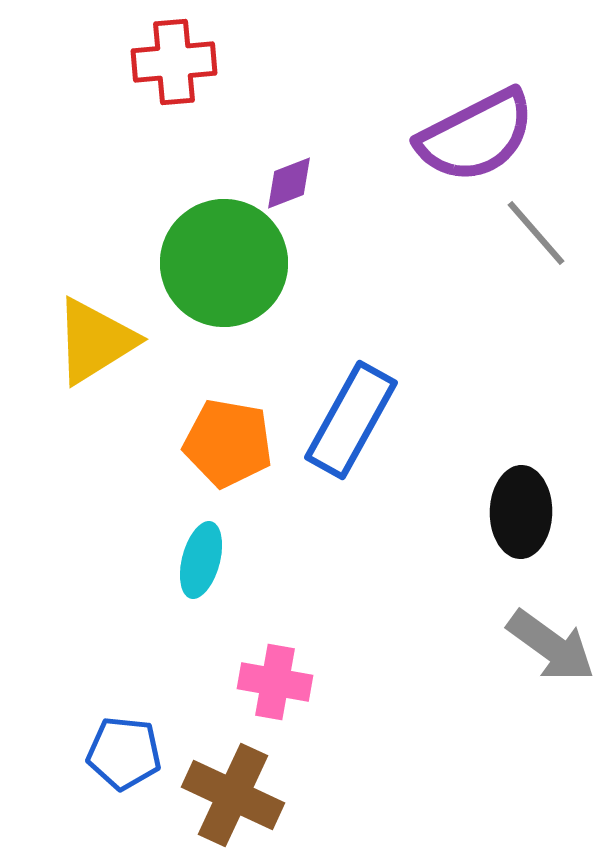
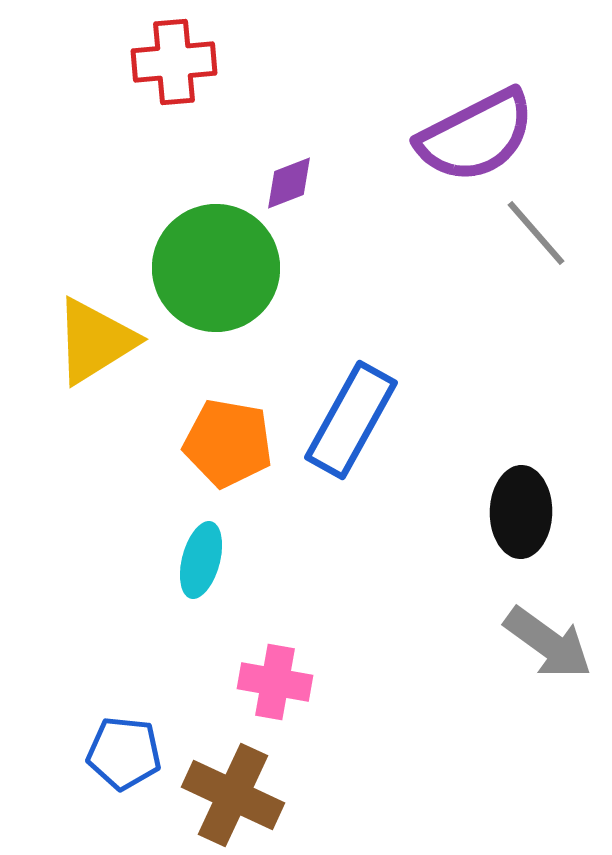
green circle: moved 8 px left, 5 px down
gray arrow: moved 3 px left, 3 px up
